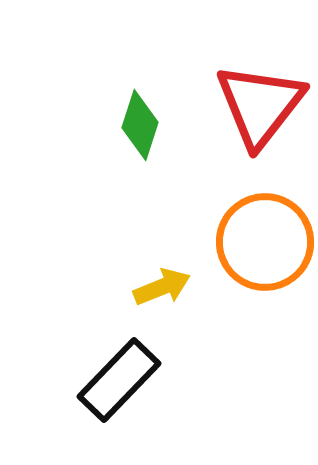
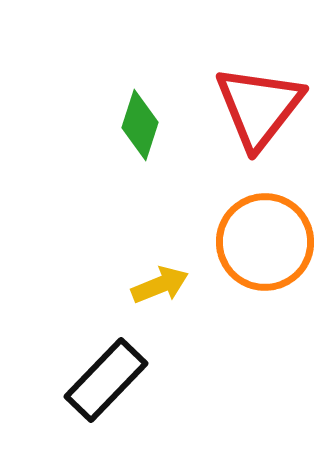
red triangle: moved 1 px left, 2 px down
yellow arrow: moved 2 px left, 2 px up
black rectangle: moved 13 px left
